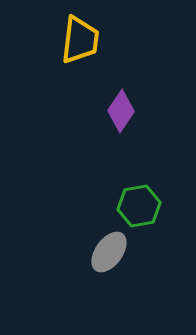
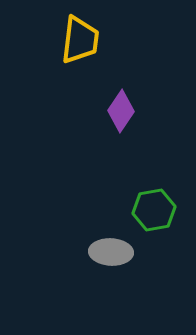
green hexagon: moved 15 px right, 4 px down
gray ellipse: moved 2 px right; rotated 57 degrees clockwise
